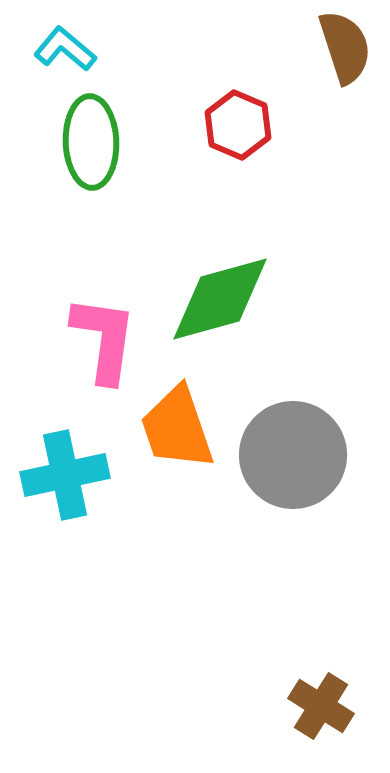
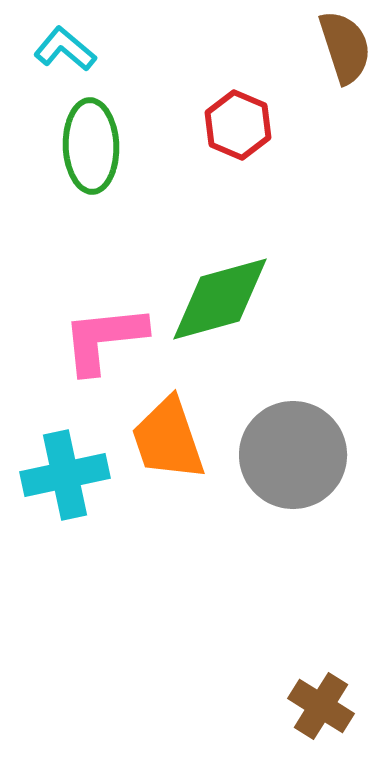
green ellipse: moved 4 px down
pink L-shape: rotated 104 degrees counterclockwise
orange trapezoid: moved 9 px left, 11 px down
